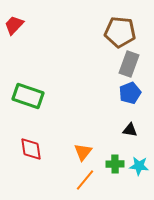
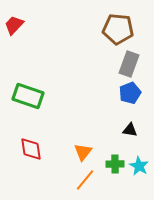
brown pentagon: moved 2 px left, 3 px up
cyan star: rotated 24 degrees clockwise
